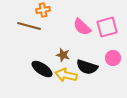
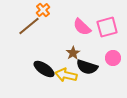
orange cross: rotated 32 degrees counterclockwise
brown line: rotated 55 degrees counterclockwise
brown star: moved 10 px right, 2 px up; rotated 24 degrees clockwise
black ellipse: moved 2 px right
